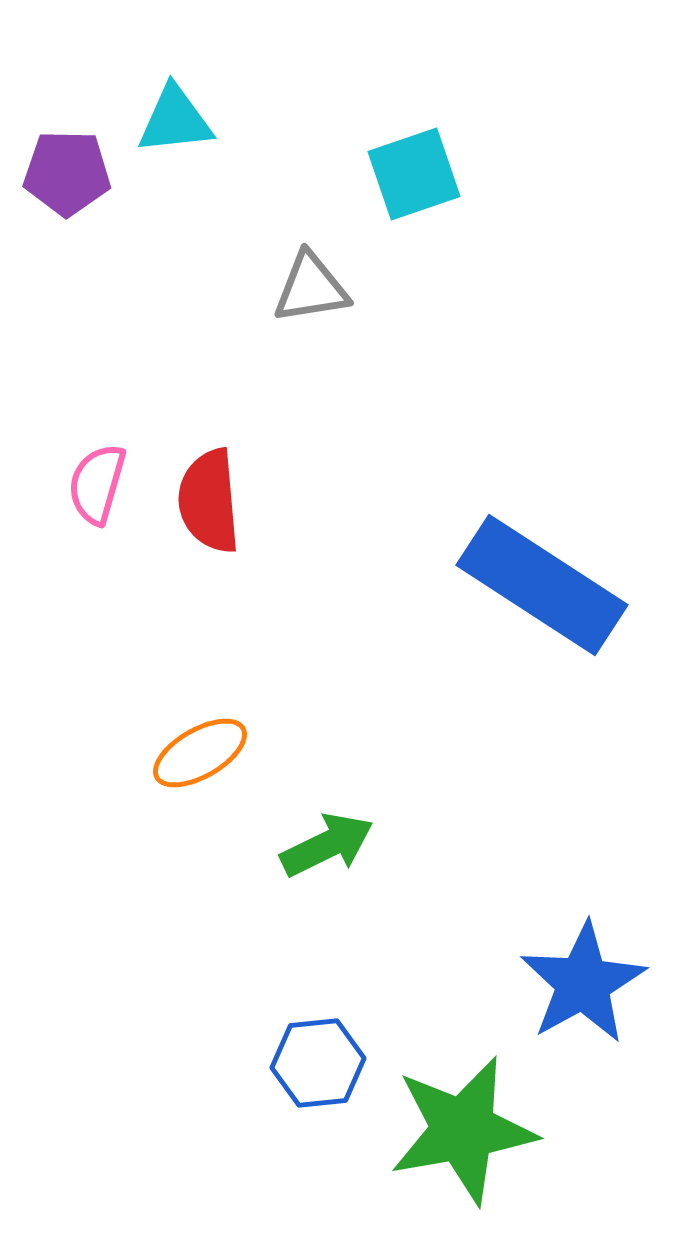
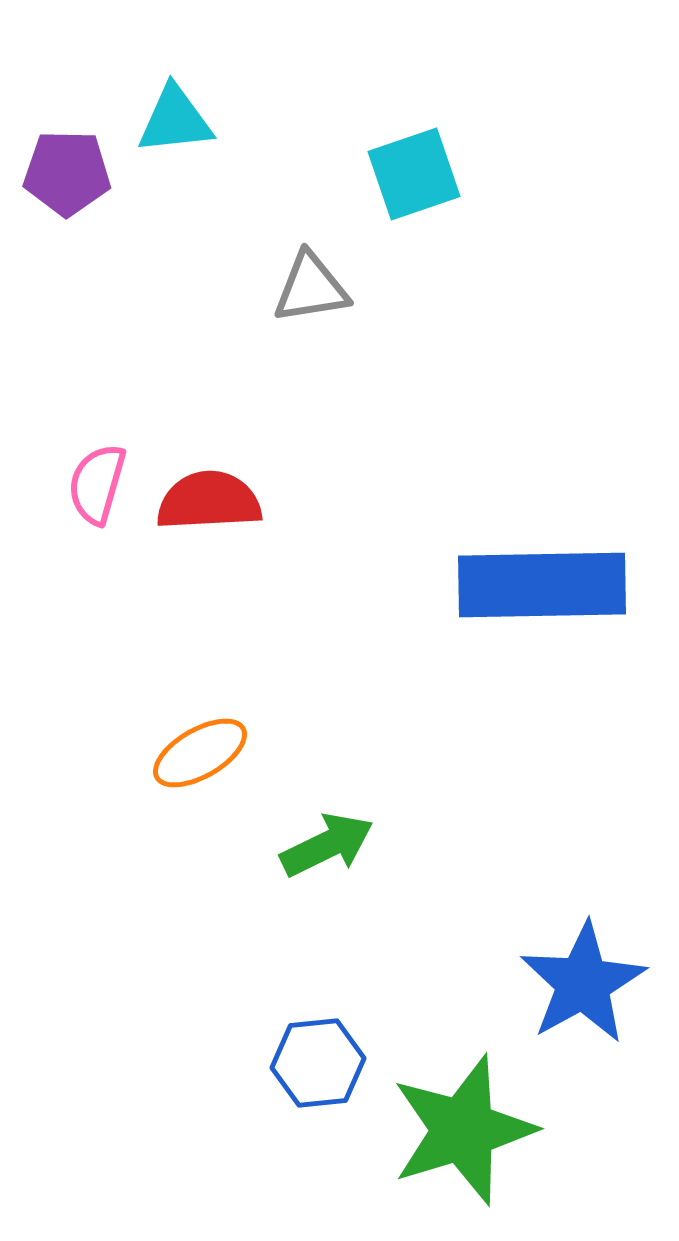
red semicircle: rotated 92 degrees clockwise
blue rectangle: rotated 34 degrees counterclockwise
green star: rotated 7 degrees counterclockwise
